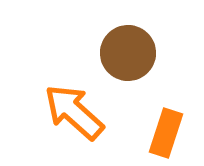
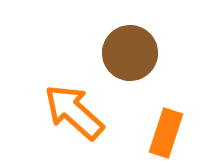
brown circle: moved 2 px right
